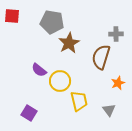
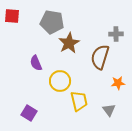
brown semicircle: moved 1 px left
purple semicircle: moved 3 px left, 7 px up; rotated 28 degrees clockwise
orange star: rotated 16 degrees clockwise
